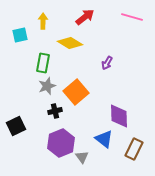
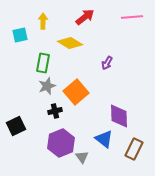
pink line: rotated 20 degrees counterclockwise
